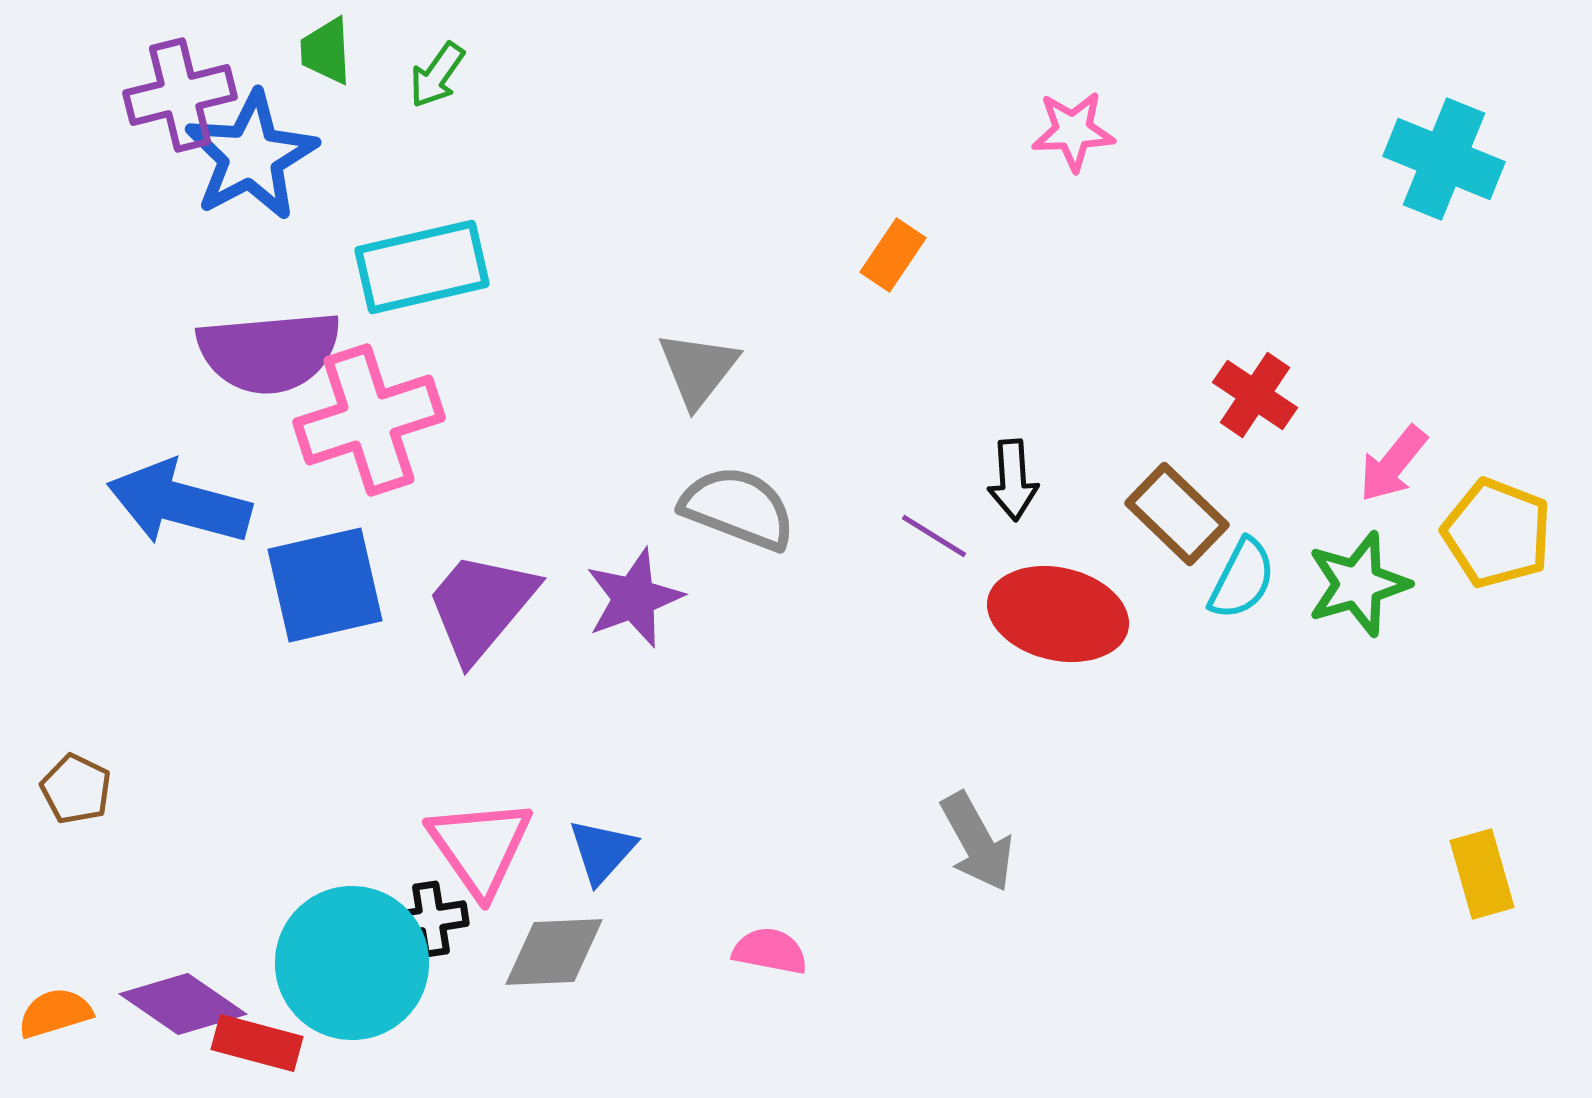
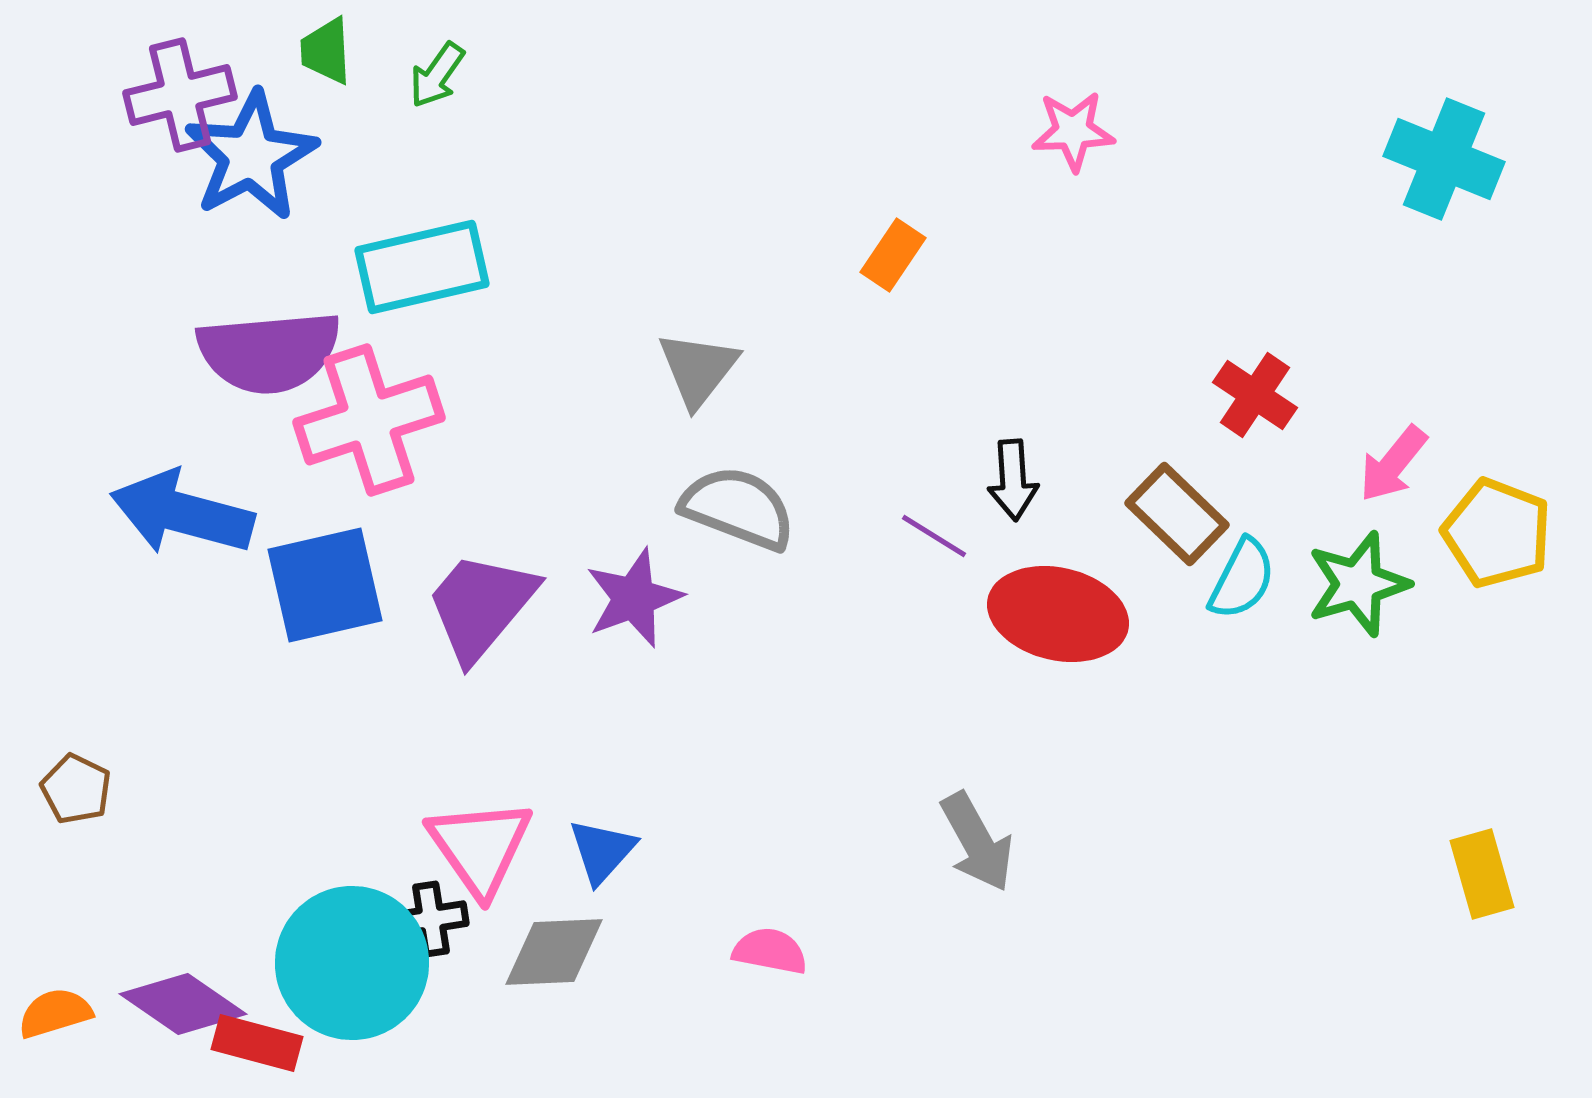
blue arrow: moved 3 px right, 10 px down
